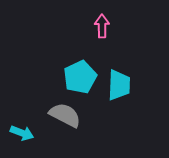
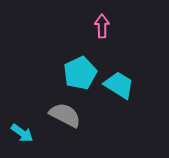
cyan pentagon: moved 4 px up
cyan trapezoid: rotated 60 degrees counterclockwise
cyan arrow: rotated 15 degrees clockwise
